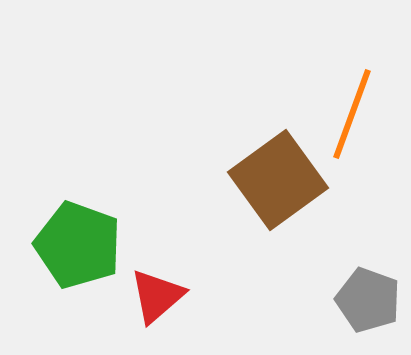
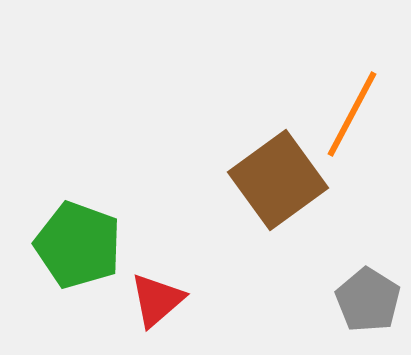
orange line: rotated 8 degrees clockwise
red triangle: moved 4 px down
gray pentagon: rotated 12 degrees clockwise
